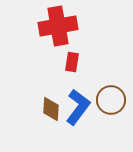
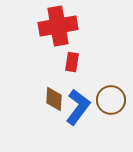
brown diamond: moved 3 px right, 10 px up
